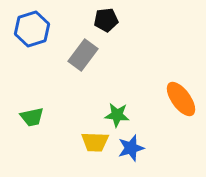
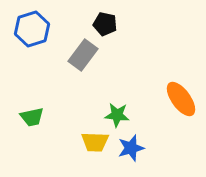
black pentagon: moved 1 px left, 4 px down; rotated 20 degrees clockwise
